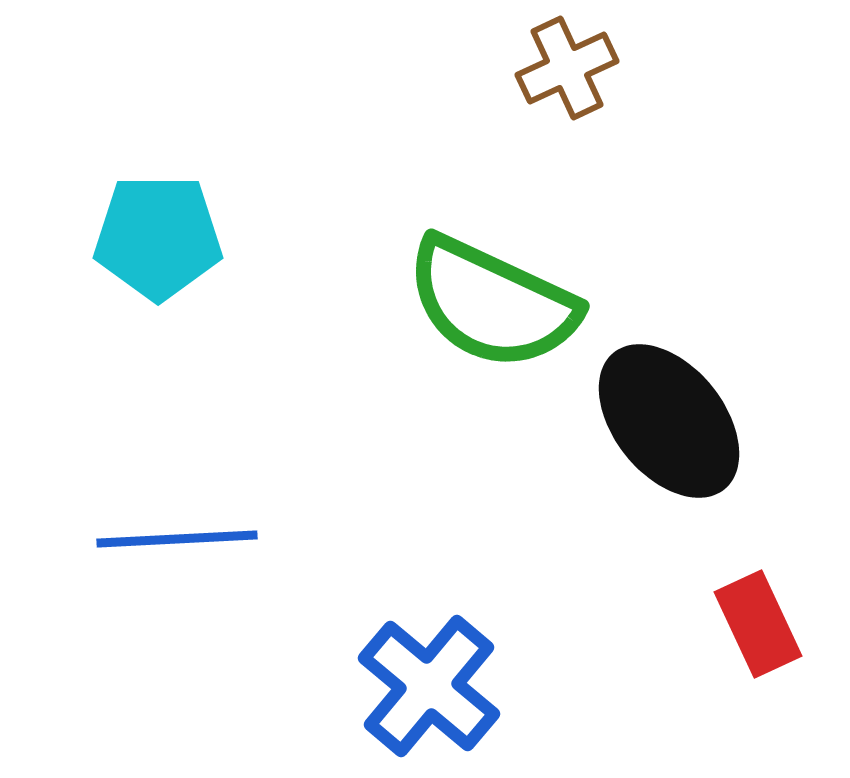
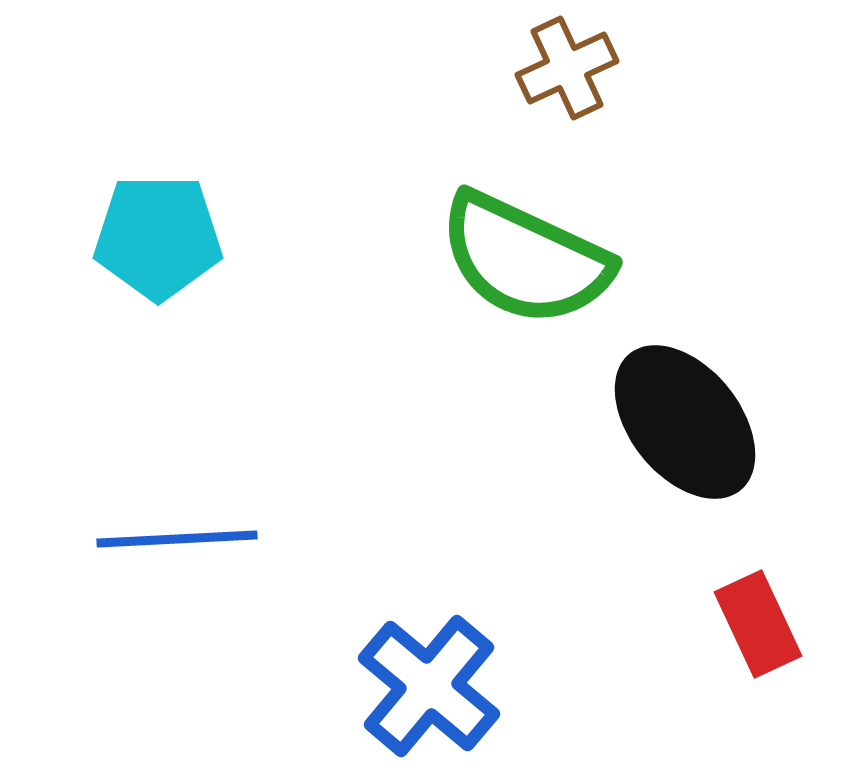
green semicircle: moved 33 px right, 44 px up
black ellipse: moved 16 px right, 1 px down
